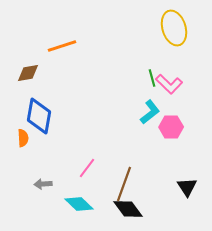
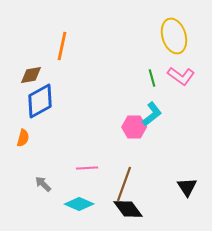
yellow ellipse: moved 8 px down
orange line: rotated 60 degrees counterclockwise
brown diamond: moved 3 px right, 2 px down
pink L-shape: moved 12 px right, 8 px up; rotated 8 degrees counterclockwise
cyan L-shape: moved 2 px right, 2 px down
blue diamond: moved 1 px right, 15 px up; rotated 51 degrees clockwise
pink hexagon: moved 37 px left
orange semicircle: rotated 18 degrees clockwise
pink line: rotated 50 degrees clockwise
gray arrow: rotated 48 degrees clockwise
cyan diamond: rotated 20 degrees counterclockwise
